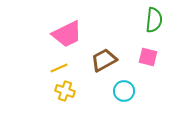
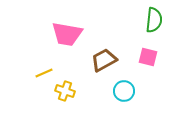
pink trapezoid: rotated 36 degrees clockwise
yellow line: moved 15 px left, 5 px down
